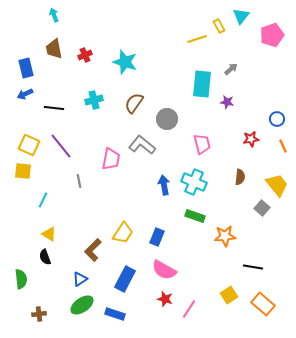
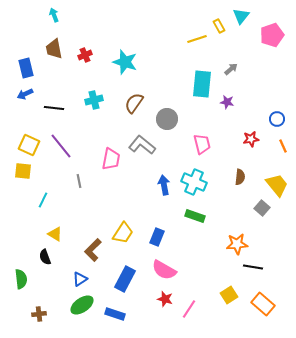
yellow triangle at (49, 234): moved 6 px right
orange star at (225, 236): moved 12 px right, 8 px down
